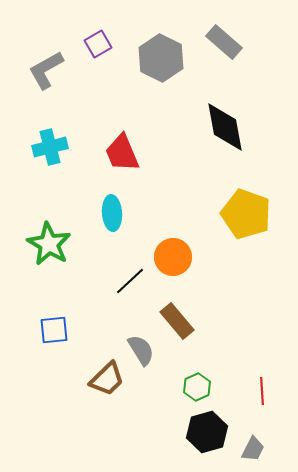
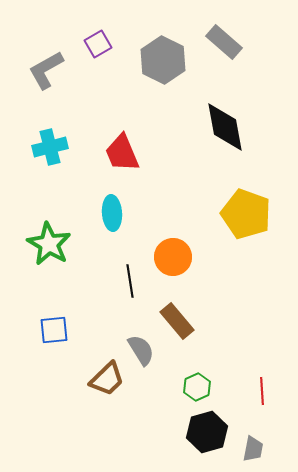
gray hexagon: moved 2 px right, 2 px down
black line: rotated 56 degrees counterclockwise
gray trapezoid: rotated 16 degrees counterclockwise
